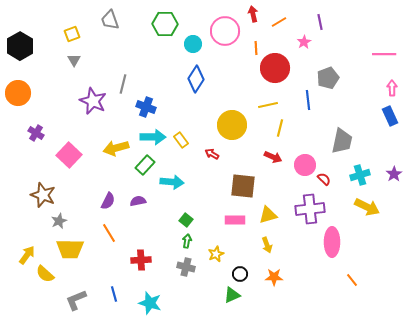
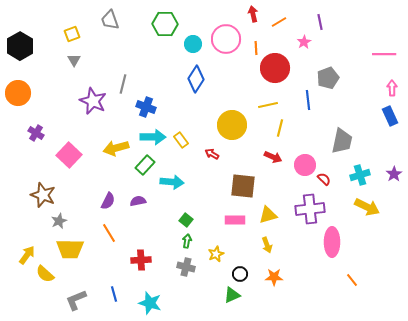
pink circle at (225, 31): moved 1 px right, 8 px down
